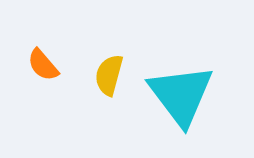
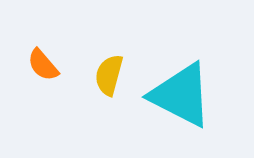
cyan triangle: rotated 26 degrees counterclockwise
